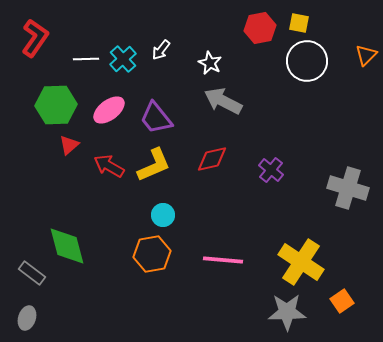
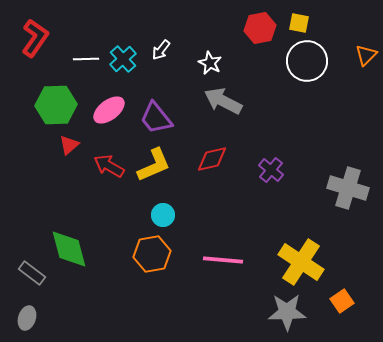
green diamond: moved 2 px right, 3 px down
